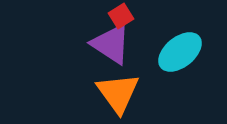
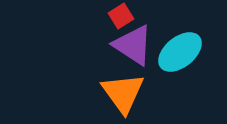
purple triangle: moved 22 px right, 1 px down
orange triangle: moved 5 px right
